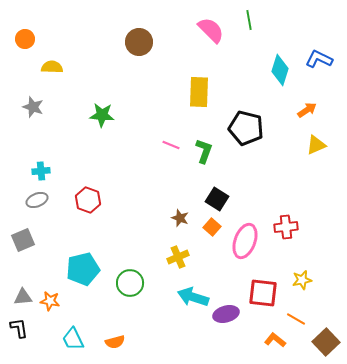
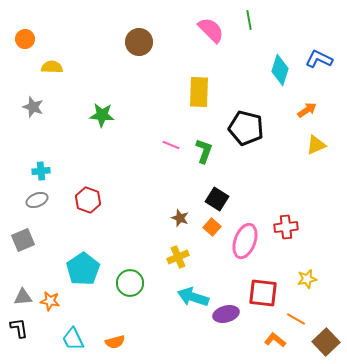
cyan pentagon: rotated 20 degrees counterclockwise
yellow star: moved 5 px right, 1 px up
